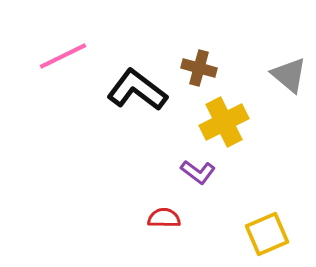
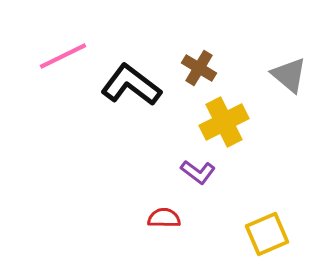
brown cross: rotated 16 degrees clockwise
black L-shape: moved 6 px left, 5 px up
